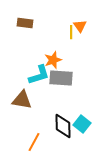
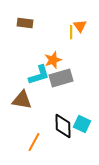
gray rectangle: rotated 20 degrees counterclockwise
cyan square: rotated 12 degrees counterclockwise
